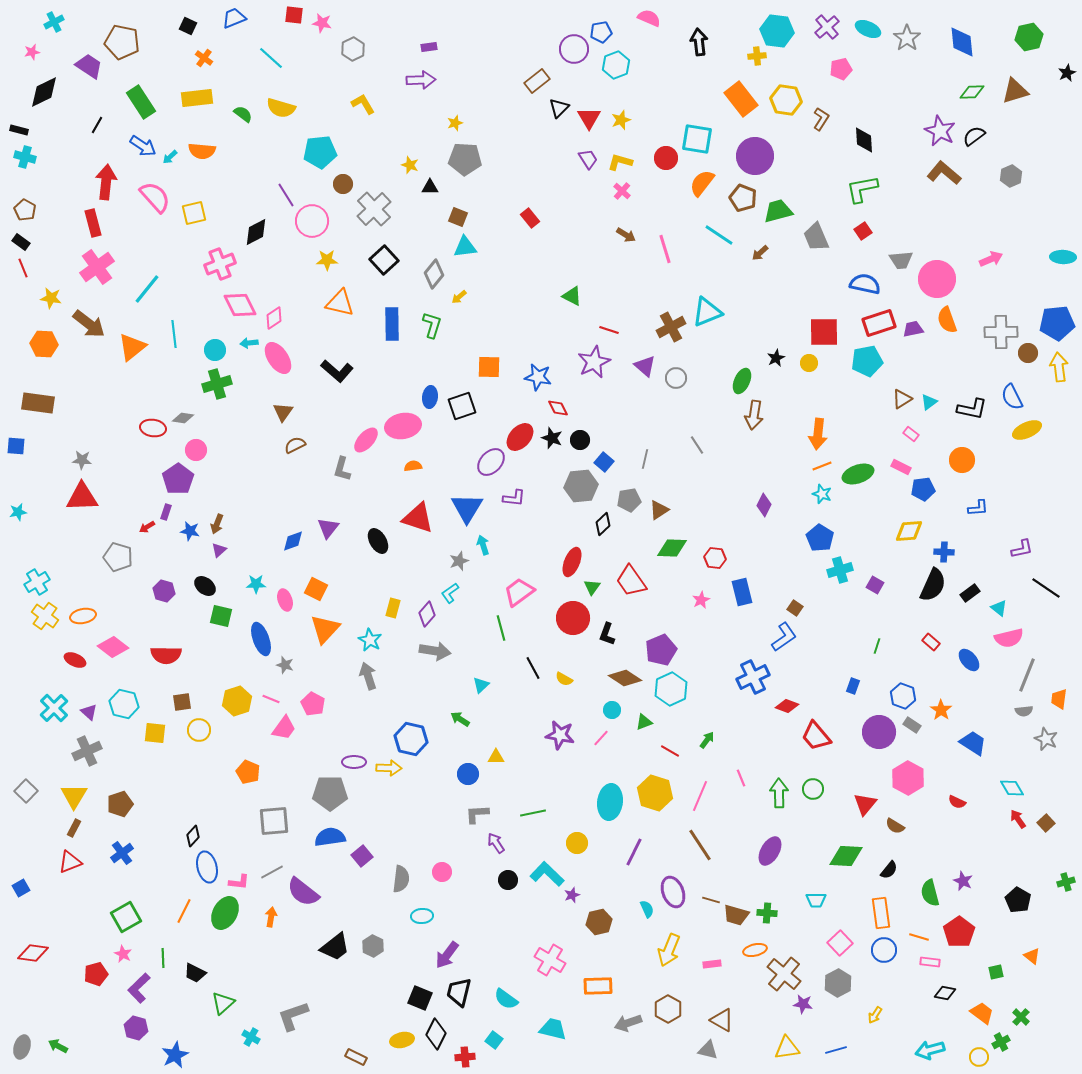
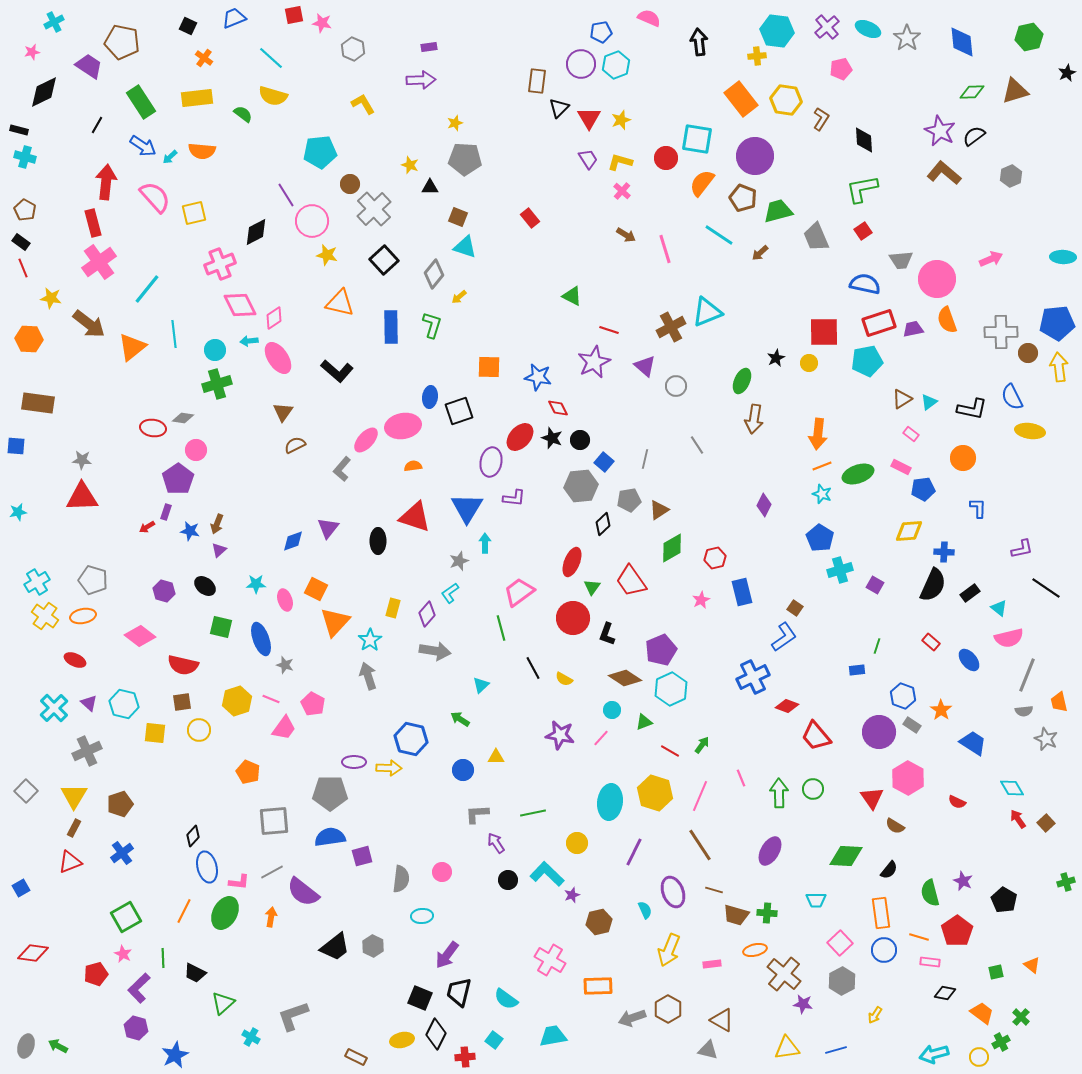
red square at (294, 15): rotated 18 degrees counterclockwise
gray hexagon at (353, 49): rotated 10 degrees counterclockwise
purple circle at (574, 49): moved 7 px right, 15 px down
brown rectangle at (537, 81): rotated 45 degrees counterclockwise
yellow semicircle at (281, 108): moved 8 px left, 12 px up
brown circle at (343, 184): moved 7 px right
cyan triangle at (465, 247): rotated 25 degrees clockwise
yellow star at (327, 260): moved 5 px up; rotated 15 degrees clockwise
pink cross at (97, 267): moved 2 px right, 5 px up
blue rectangle at (392, 324): moved 1 px left, 3 px down
cyan arrow at (249, 343): moved 2 px up
orange hexagon at (44, 344): moved 15 px left, 5 px up
gray circle at (676, 378): moved 8 px down
black square at (462, 406): moved 3 px left, 5 px down
brown arrow at (754, 415): moved 4 px down
yellow ellipse at (1027, 430): moved 3 px right, 1 px down; rotated 32 degrees clockwise
orange circle at (962, 460): moved 1 px right, 2 px up
purple ellipse at (491, 462): rotated 32 degrees counterclockwise
gray L-shape at (342, 469): rotated 25 degrees clockwise
blue L-shape at (978, 508): rotated 85 degrees counterclockwise
red triangle at (418, 518): moved 3 px left, 1 px up
black ellipse at (378, 541): rotated 30 degrees clockwise
cyan arrow at (483, 545): moved 2 px right, 2 px up; rotated 18 degrees clockwise
green diamond at (672, 548): rotated 32 degrees counterclockwise
gray pentagon at (118, 557): moved 25 px left, 23 px down
red hexagon at (715, 558): rotated 20 degrees counterclockwise
green square at (221, 616): moved 11 px down
orange triangle at (325, 629): moved 10 px right, 7 px up
cyan star at (370, 640): rotated 10 degrees clockwise
pink diamond at (113, 647): moved 27 px right, 11 px up
red semicircle at (166, 655): moved 17 px right, 10 px down; rotated 12 degrees clockwise
blue rectangle at (853, 686): moved 4 px right, 16 px up; rotated 63 degrees clockwise
orange trapezoid at (1059, 699): moved 3 px down; rotated 20 degrees counterclockwise
purple triangle at (89, 712): moved 9 px up
green arrow at (707, 740): moved 5 px left, 5 px down
blue circle at (468, 774): moved 5 px left, 4 px up
red triangle at (865, 804): moved 7 px right, 6 px up; rotated 15 degrees counterclockwise
purple square at (362, 856): rotated 25 degrees clockwise
brown line at (711, 900): moved 3 px right, 10 px up
black pentagon at (1018, 900): moved 14 px left
cyan semicircle at (647, 909): moved 2 px left, 1 px down
red pentagon at (959, 932): moved 2 px left, 1 px up
orange triangle at (1032, 956): moved 9 px down
gray hexagon at (838, 983): moved 4 px right, 2 px up
gray arrow at (628, 1023): moved 4 px right, 5 px up
cyan trapezoid at (553, 1029): moved 7 px down; rotated 24 degrees counterclockwise
gray ellipse at (22, 1047): moved 4 px right, 1 px up
cyan arrow at (930, 1050): moved 4 px right, 4 px down
